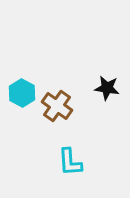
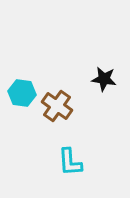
black star: moved 3 px left, 9 px up
cyan hexagon: rotated 20 degrees counterclockwise
